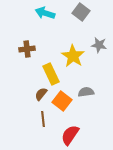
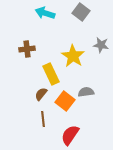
gray star: moved 2 px right
orange square: moved 3 px right
